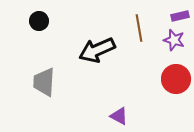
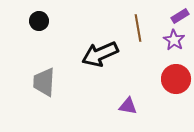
purple rectangle: rotated 18 degrees counterclockwise
brown line: moved 1 px left
purple star: rotated 15 degrees clockwise
black arrow: moved 3 px right, 4 px down
purple triangle: moved 9 px right, 10 px up; rotated 18 degrees counterclockwise
